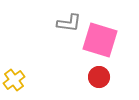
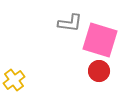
gray L-shape: moved 1 px right
red circle: moved 6 px up
